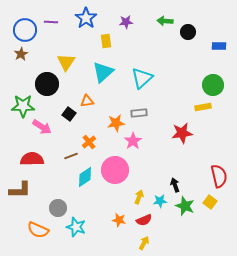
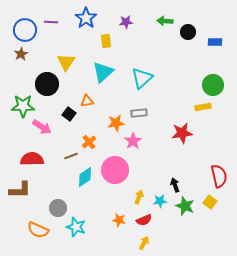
blue rectangle at (219, 46): moved 4 px left, 4 px up
